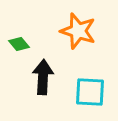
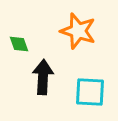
green diamond: rotated 20 degrees clockwise
